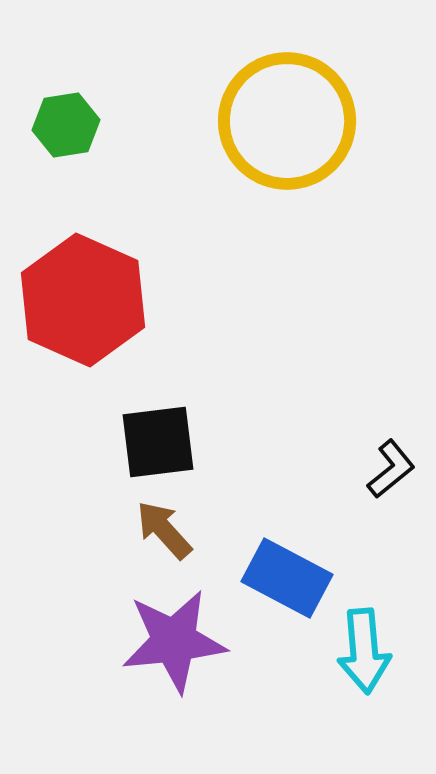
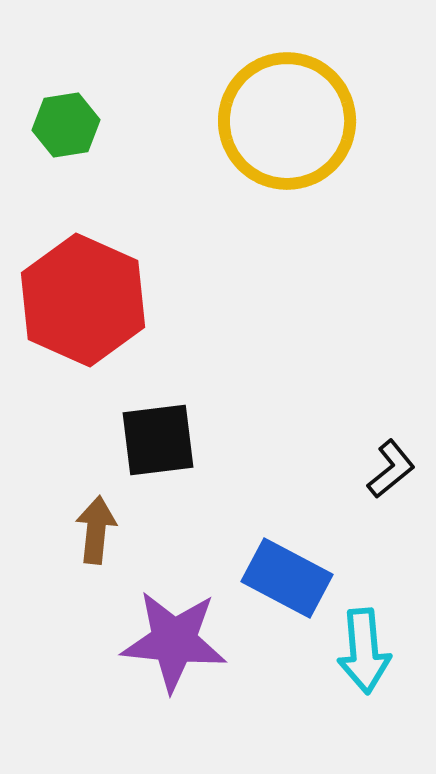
black square: moved 2 px up
brown arrow: moved 68 px left; rotated 48 degrees clockwise
purple star: rotated 12 degrees clockwise
